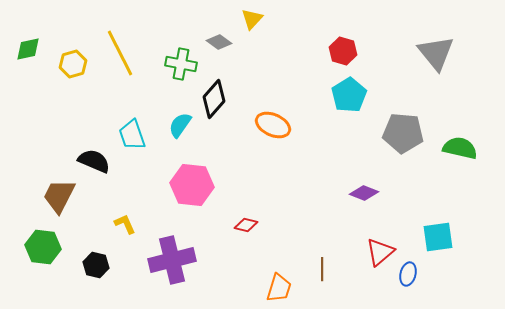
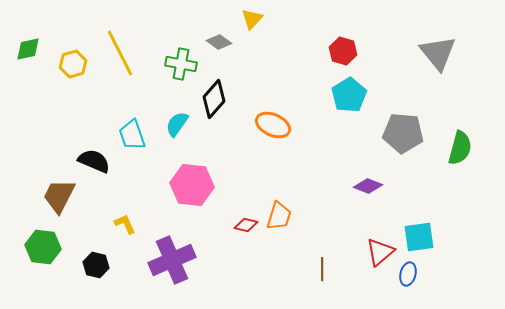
gray triangle: moved 2 px right
cyan semicircle: moved 3 px left, 1 px up
green semicircle: rotated 92 degrees clockwise
purple diamond: moved 4 px right, 7 px up
cyan square: moved 19 px left
purple cross: rotated 9 degrees counterclockwise
orange trapezoid: moved 72 px up
